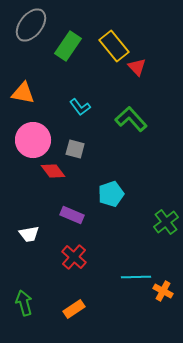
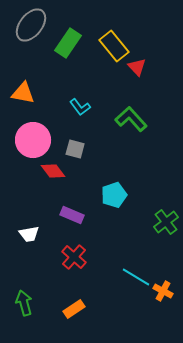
green rectangle: moved 3 px up
cyan pentagon: moved 3 px right, 1 px down
cyan line: rotated 32 degrees clockwise
